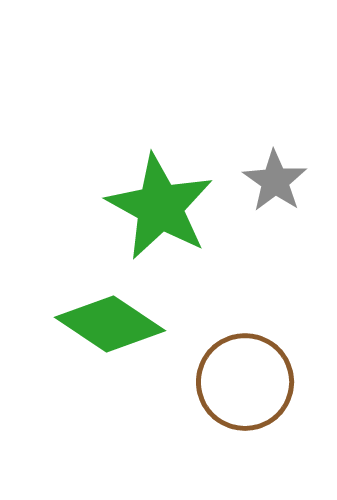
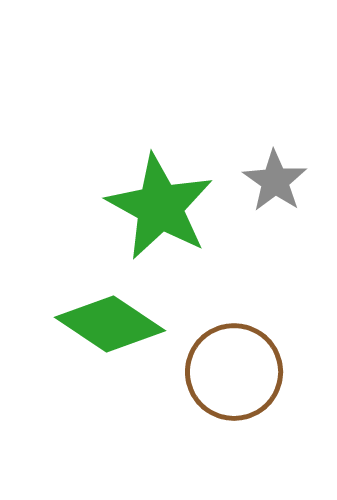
brown circle: moved 11 px left, 10 px up
